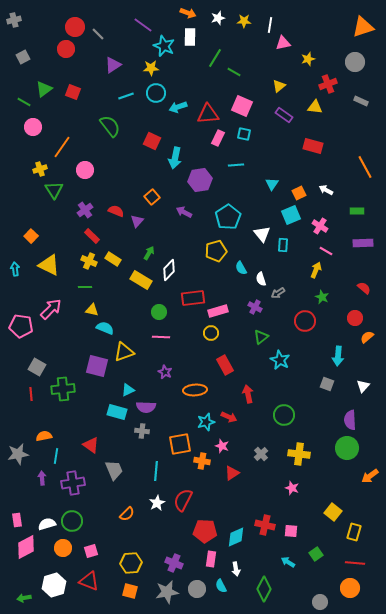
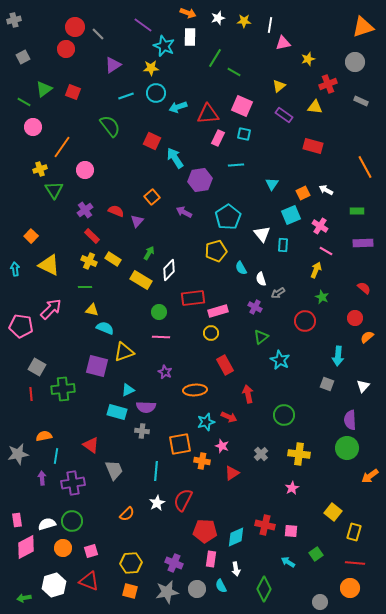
cyan arrow at (175, 158): rotated 135 degrees clockwise
orange square at (299, 193): moved 4 px right
pink star at (292, 488): rotated 24 degrees clockwise
